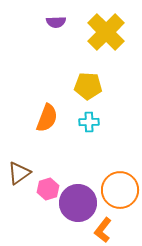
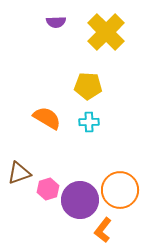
orange semicircle: rotated 80 degrees counterclockwise
brown triangle: rotated 15 degrees clockwise
purple circle: moved 2 px right, 3 px up
